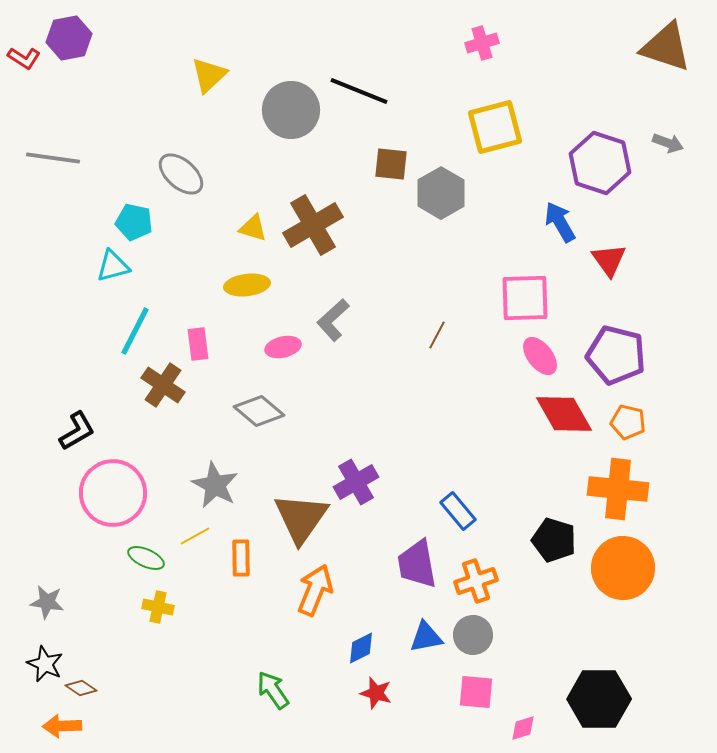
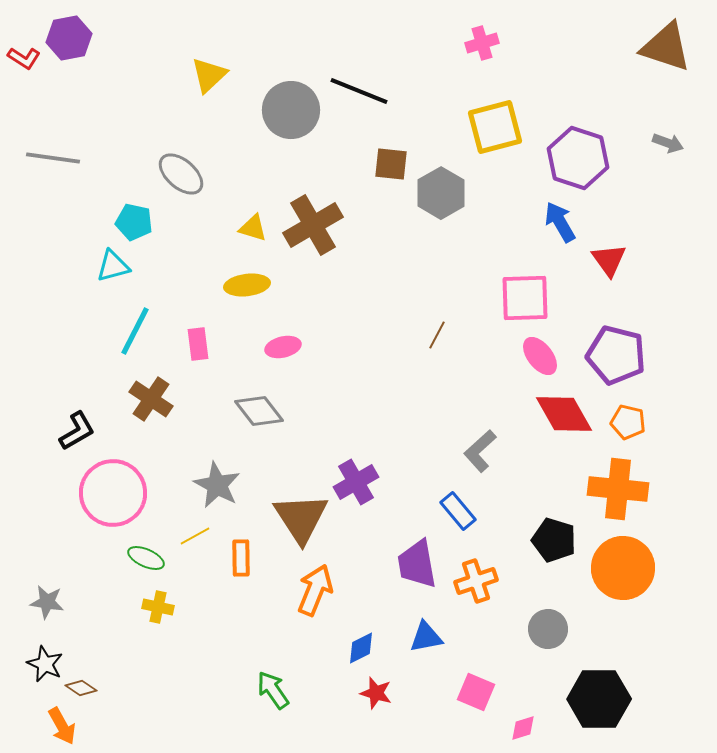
purple hexagon at (600, 163): moved 22 px left, 5 px up
gray L-shape at (333, 320): moved 147 px right, 131 px down
brown cross at (163, 385): moved 12 px left, 14 px down
gray diamond at (259, 411): rotated 12 degrees clockwise
gray star at (215, 485): moved 2 px right
brown triangle at (301, 518): rotated 8 degrees counterclockwise
gray circle at (473, 635): moved 75 px right, 6 px up
pink square at (476, 692): rotated 18 degrees clockwise
orange arrow at (62, 726): rotated 117 degrees counterclockwise
